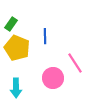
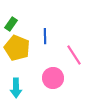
pink line: moved 1 px left, 8 px up
